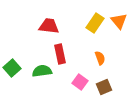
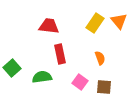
green semicircle: moved 6 px down
brown square: rotated 28 degrees clockwise
